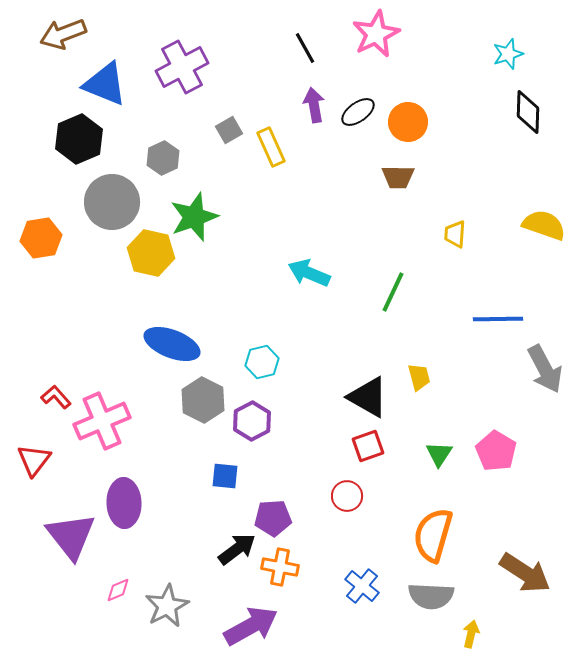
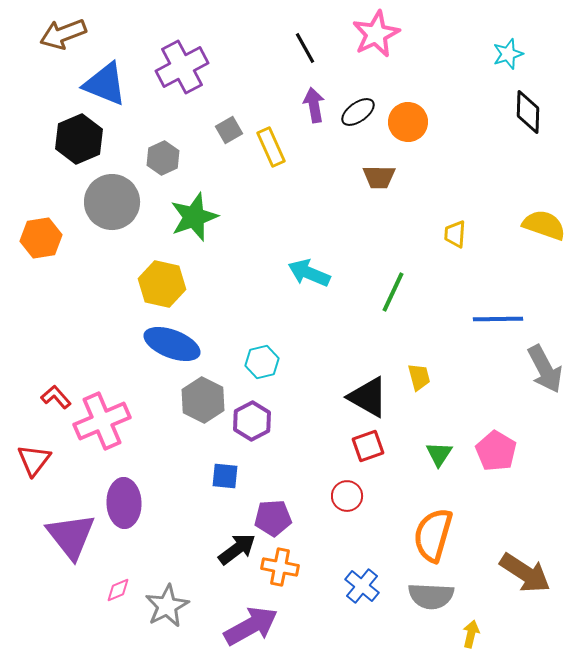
brown trapezoid at (398, 177): moved 19 px left
yellow hexagon at (151, 253): moved 11 px right, 31 px down
